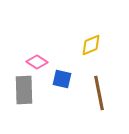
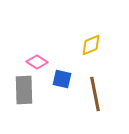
brown line: moved 4 px left, 1 px down
